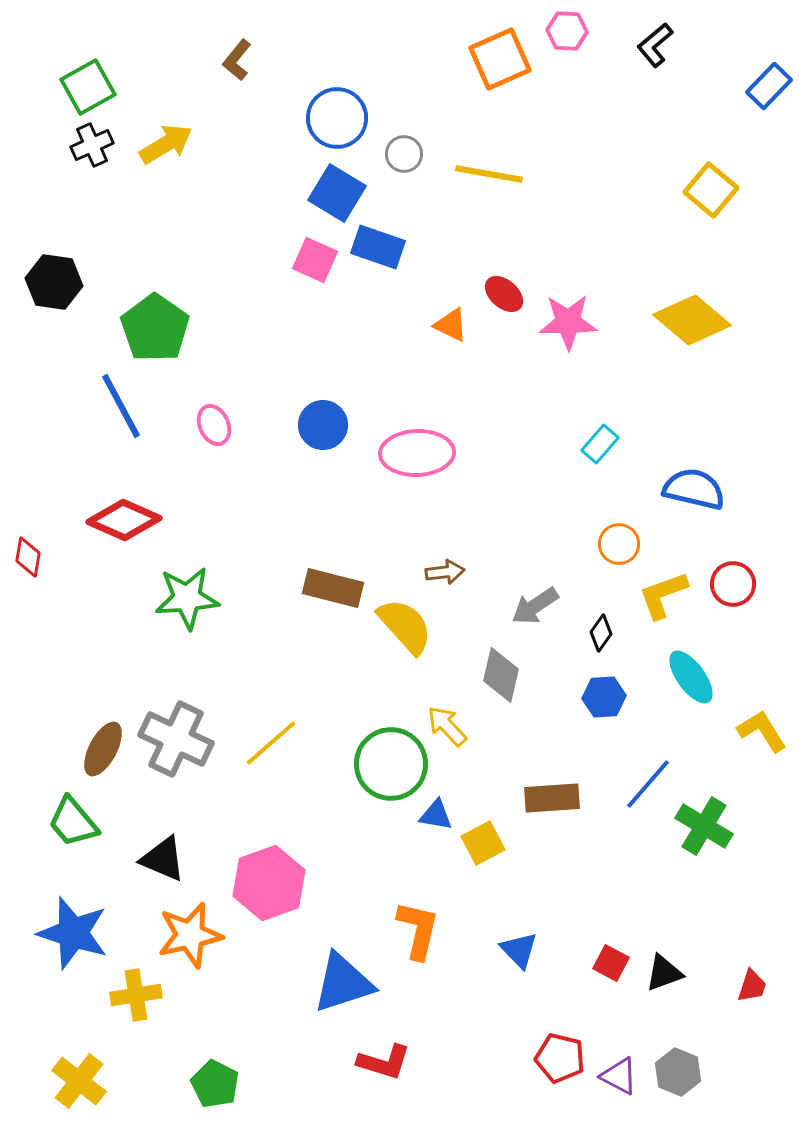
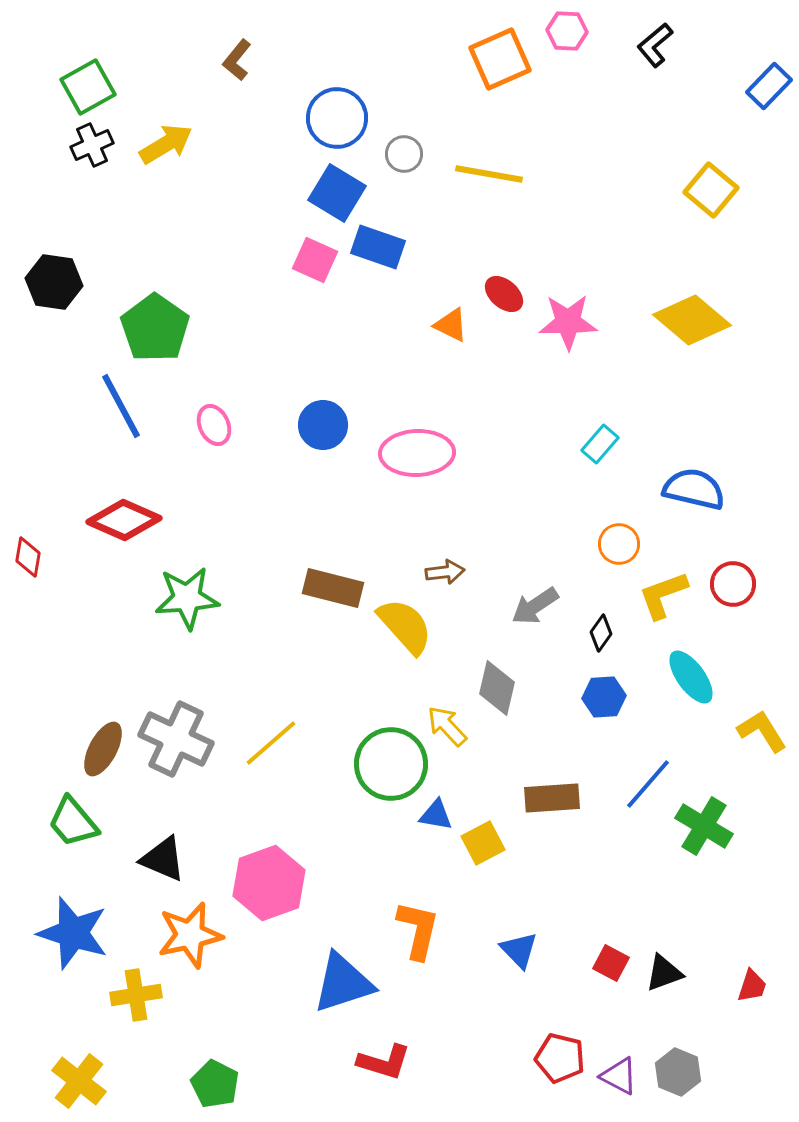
gray diamond at (501, 675): moved 4 px left, 13 px down
